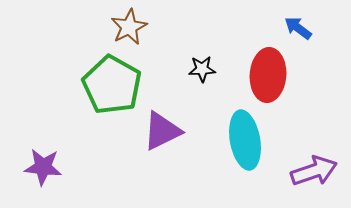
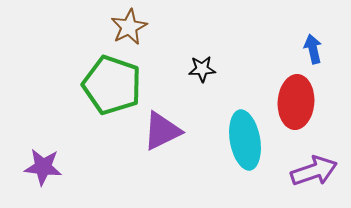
blue arrow: moved 15 px right, 21 px down; rotated 40 degrees clockwise
red ellipse: moved 28 px right, 27 px down
green pentagon: rotated 10 degrees counterclockwise
